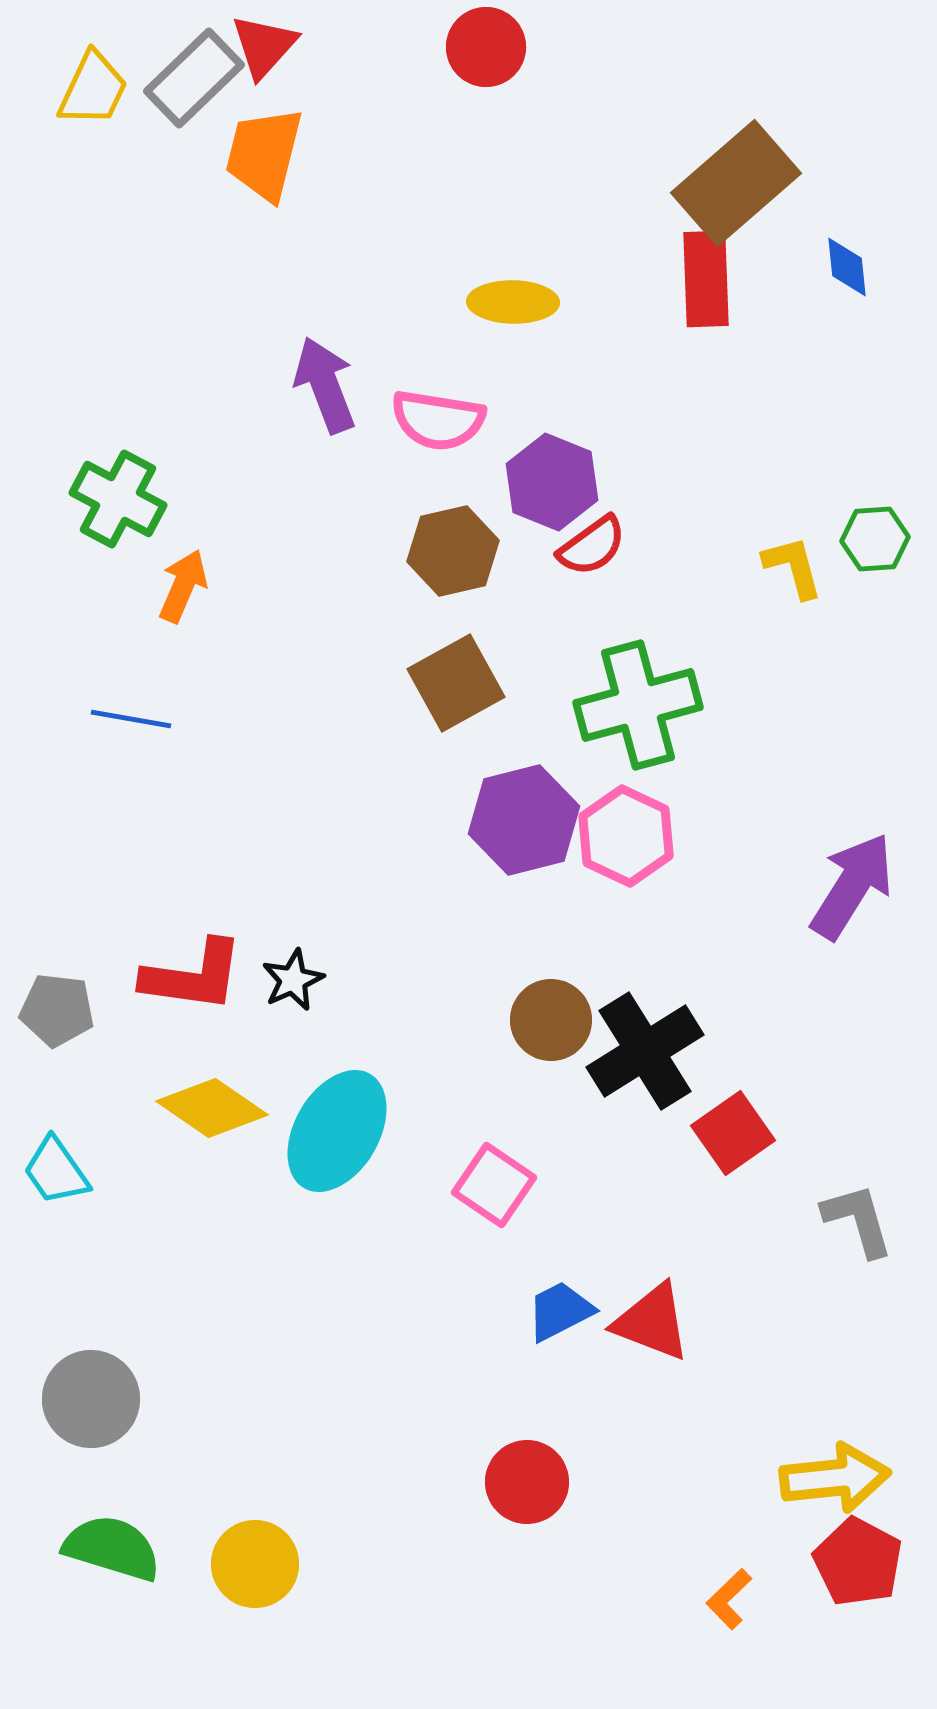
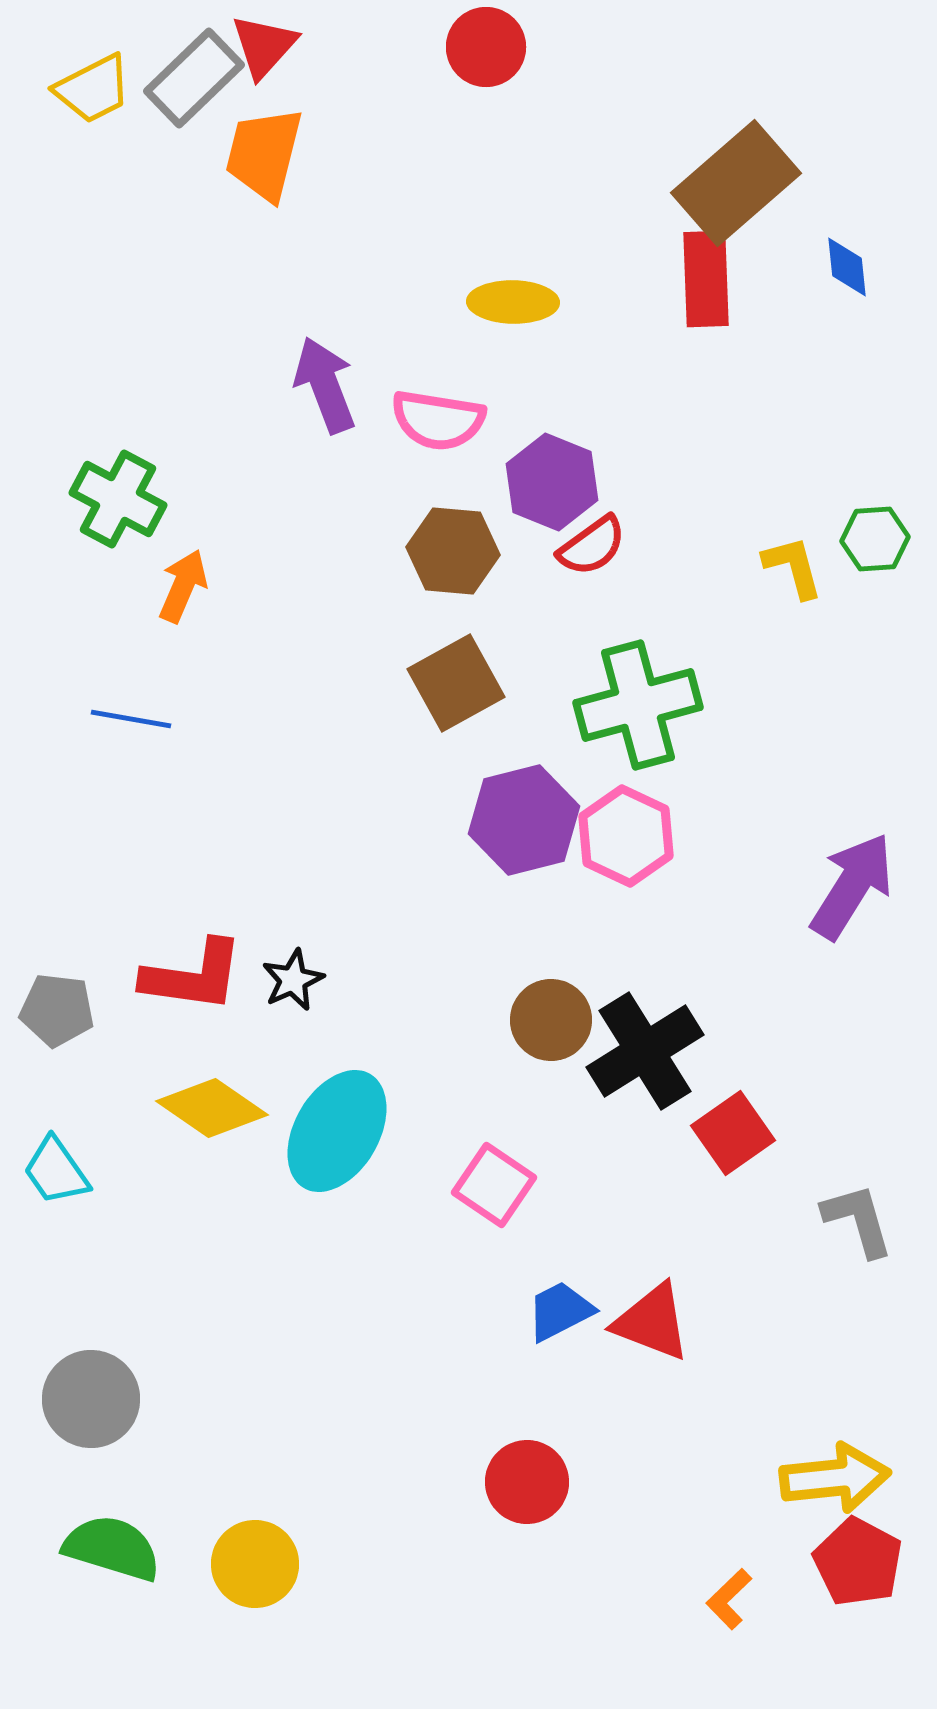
yellow trapezoid at (93, 89): rotated 38 degrees clockwise
brown hexagon at (453, 551): rotated 18 degrees clockwise
